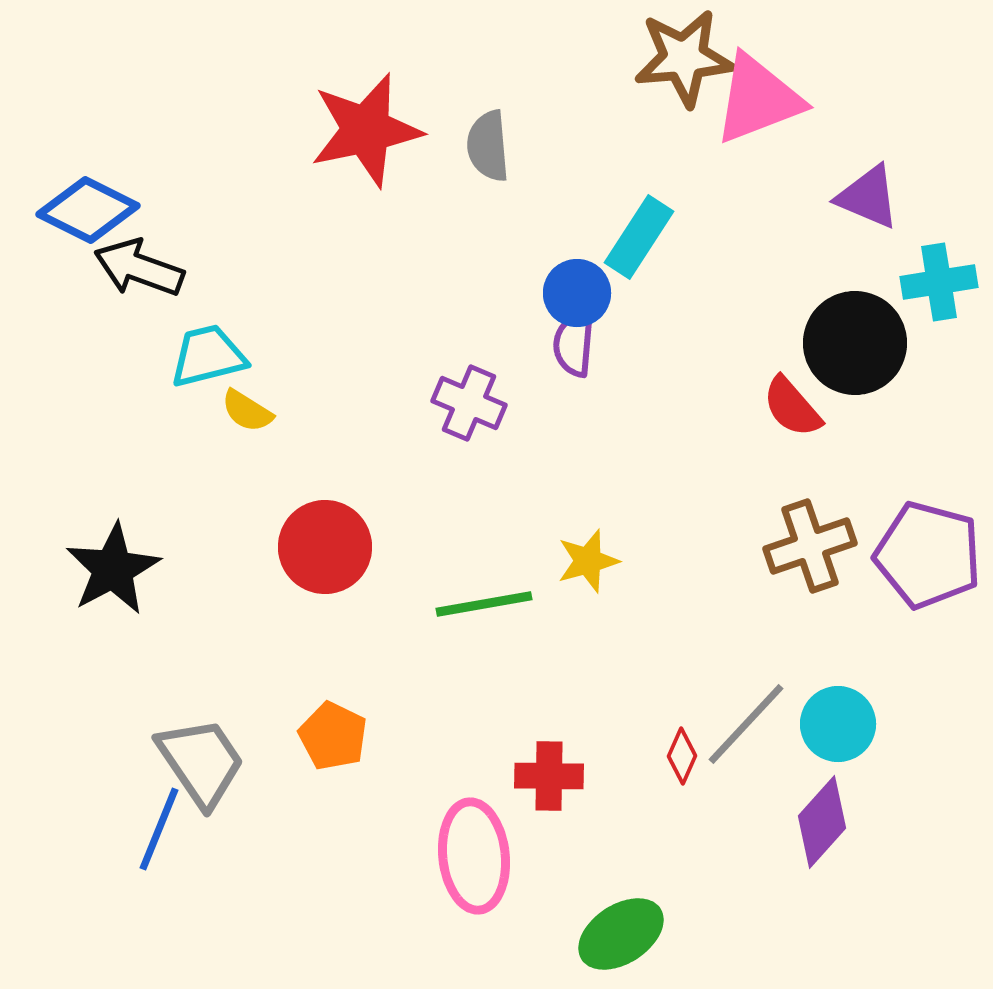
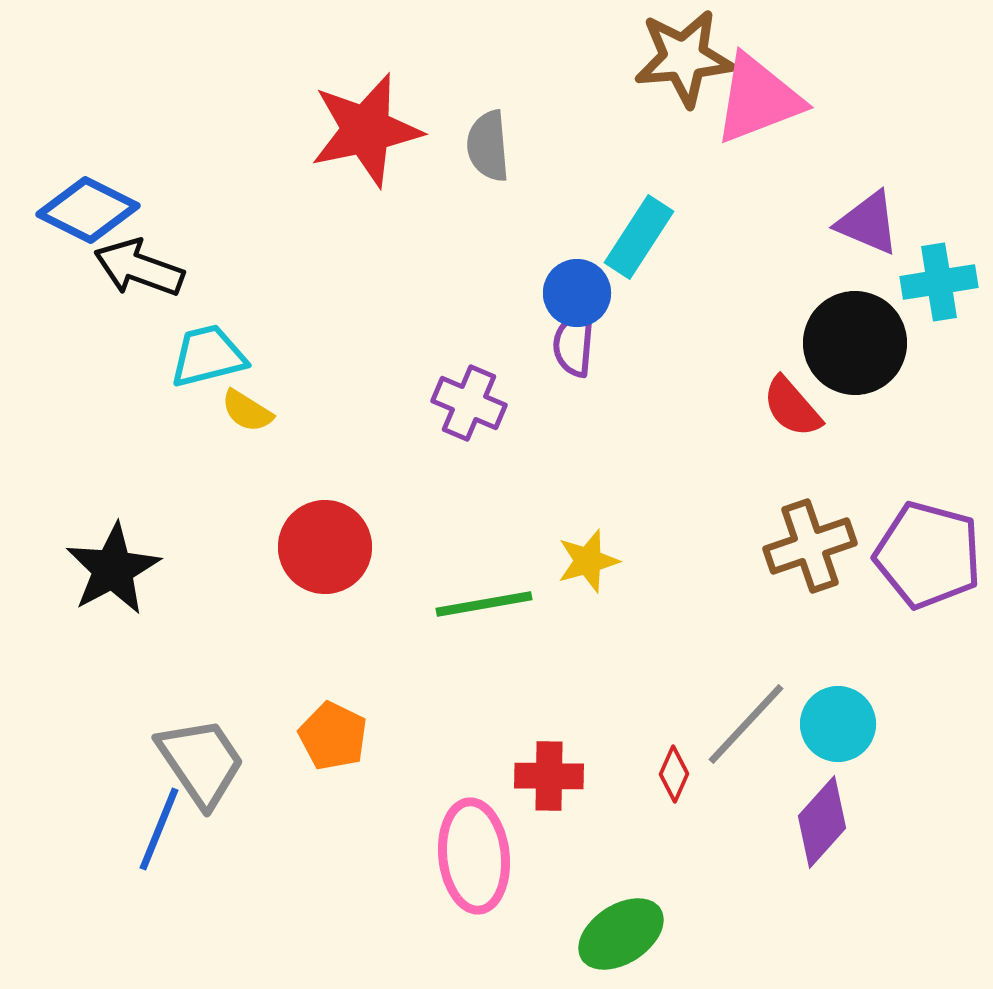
purple triangle: moved 26 px down
red diamond: moved 8 px left, 18 px down
